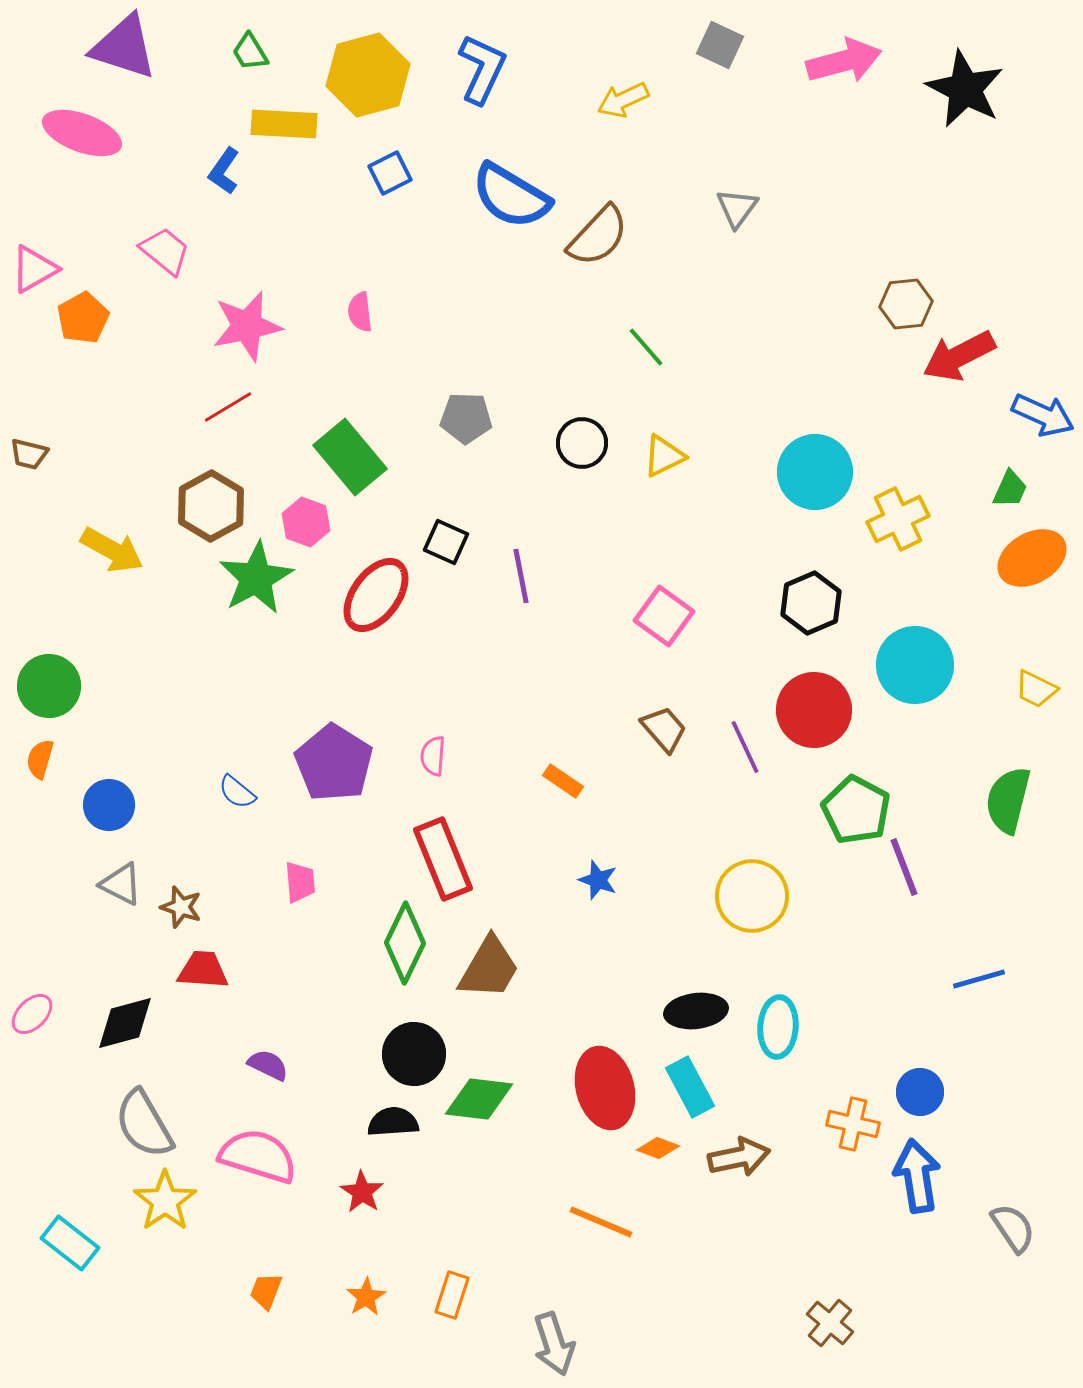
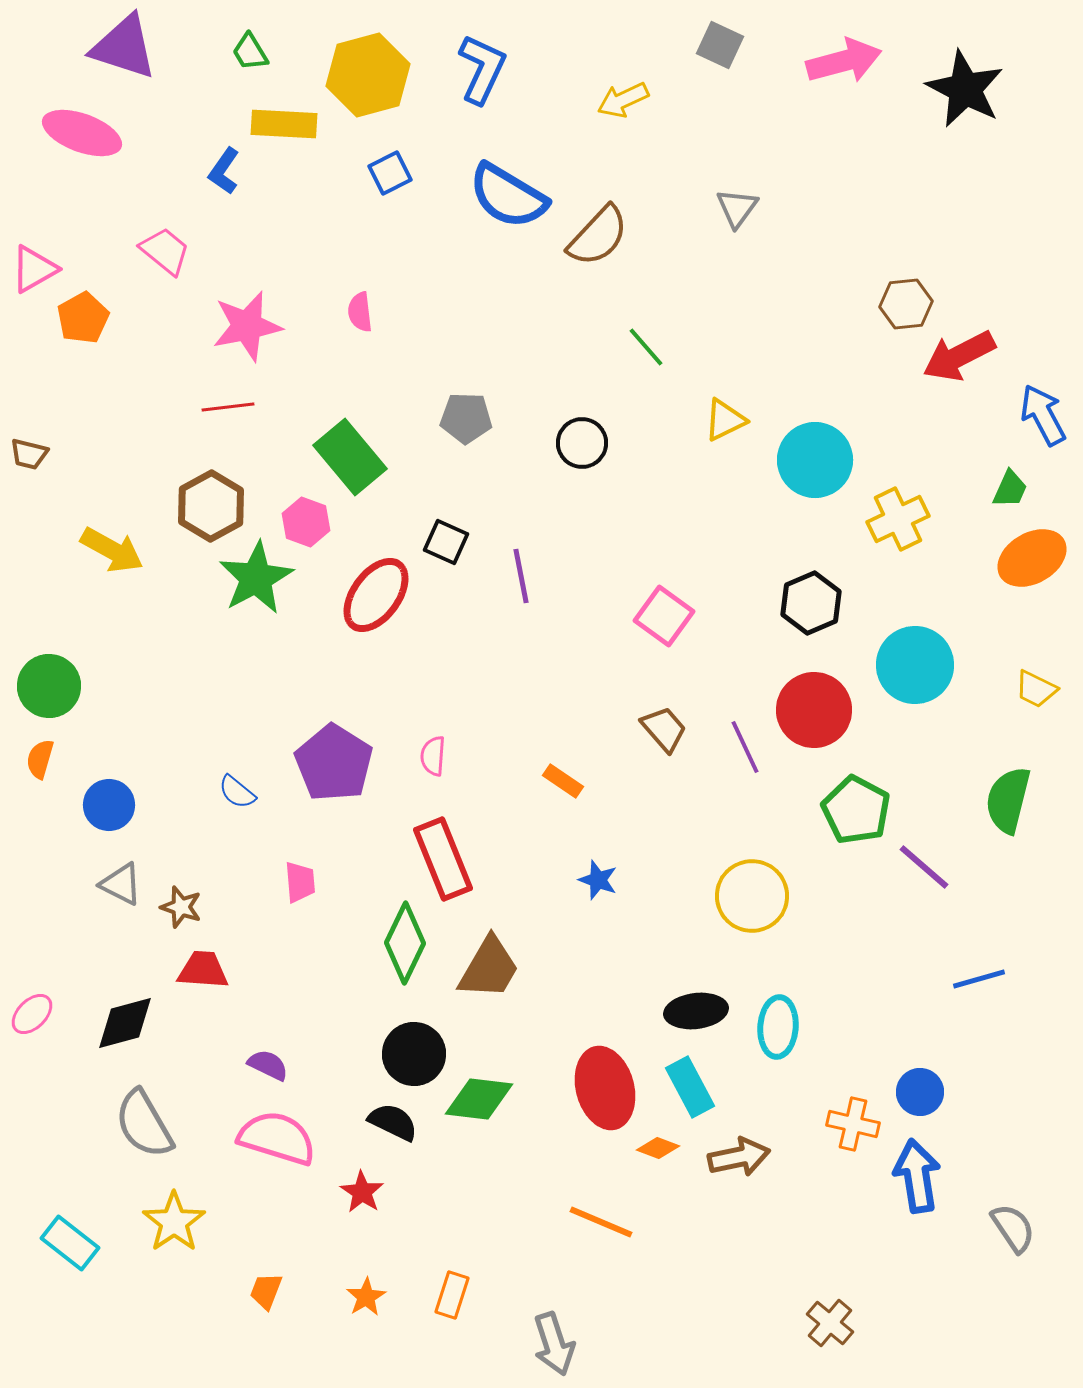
blue semicircle at (511, 196): moved 3 px left
red line at (228, 407): rotated 24 degrees clockwise
blue arrow at (1043, 415): rotated 142 degrees counterclockwise
yellow triangle at (664, 456): moved 61 px right, 36 px up
cyan circle at (815, 472): moved 12 px up
purple line at (904, 867): moved 20 px right; rotated 28 degrees counterclockwise
black semicircle at (393, 1122): rotated 30 degrees clockwise
pink semicircle at (258, 1156): moved 19 px right, 18 px up
yellow star at (165, 1201): moved 9 px right, 21 px down
